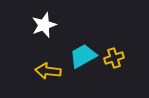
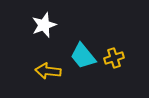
cyan trapezoid: rotated 100 degrees counterclockwise
